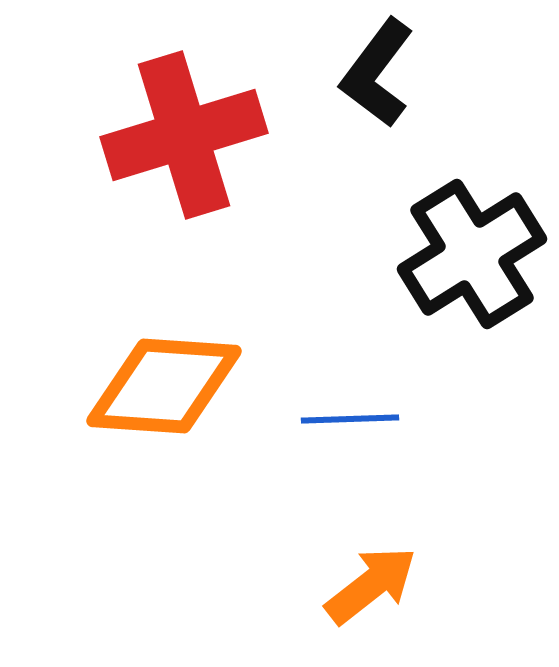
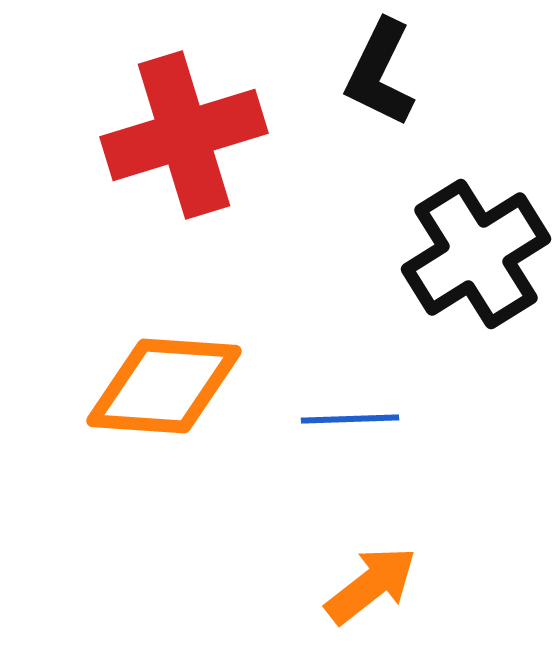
black L-shape: moved 3 px right; rotated 11 degrees counterclockwise
black cross: moved 4 px right
